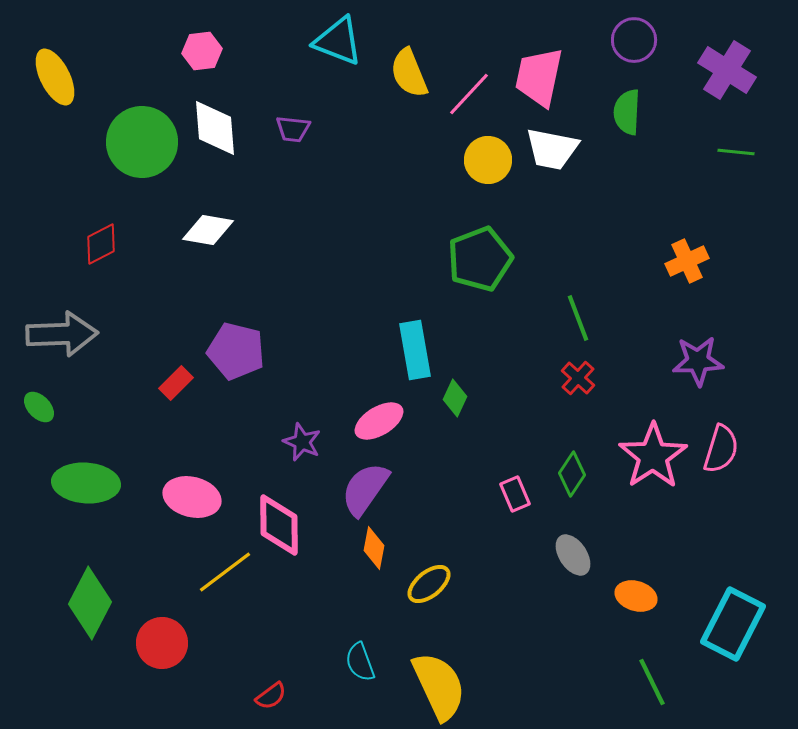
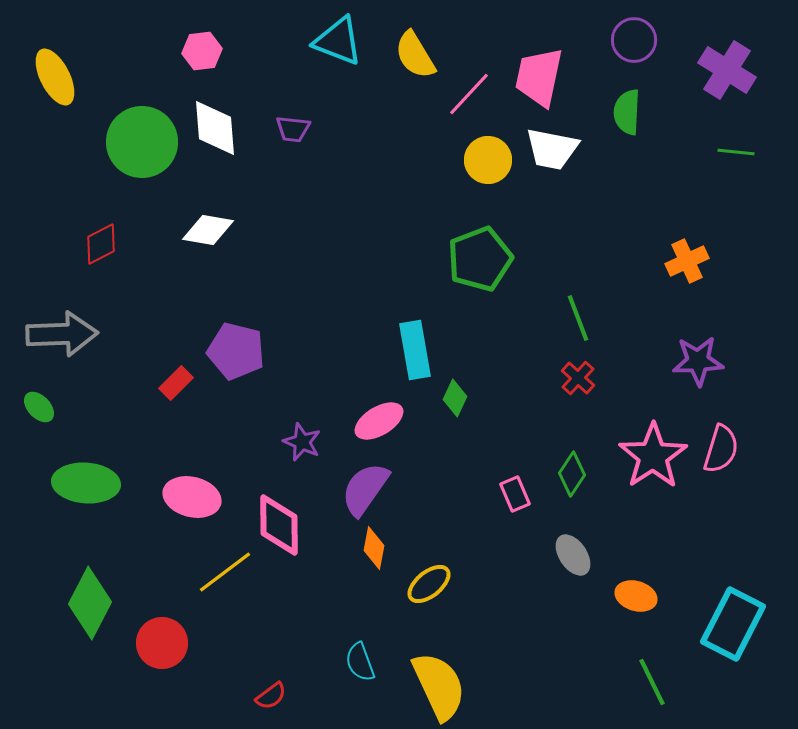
yellow semicircle at (409, 73): moved 6 px right, 18 px up; rotated 9 degrees counterclockwise
